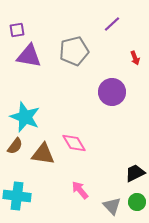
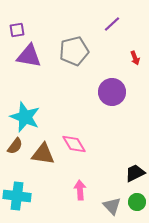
pink diamond: moved 1 px down
pink arrow: rotated 36 degrees clockwise
